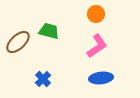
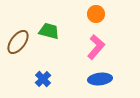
brown ellipse: rotated 10 degrees counterclockwise
pink L-shape: moved 1 px left, 1 px down; rotated 15 degrees counterclockwise
blue ellipse: moved 1 px left, 1 px down
